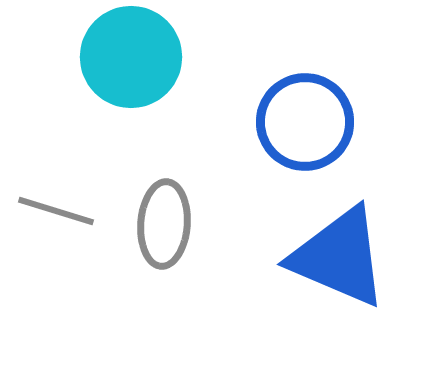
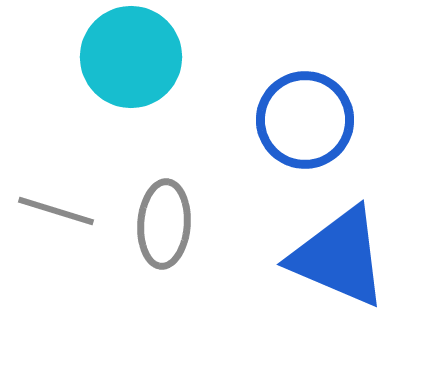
blue circle: moved 2 px up
